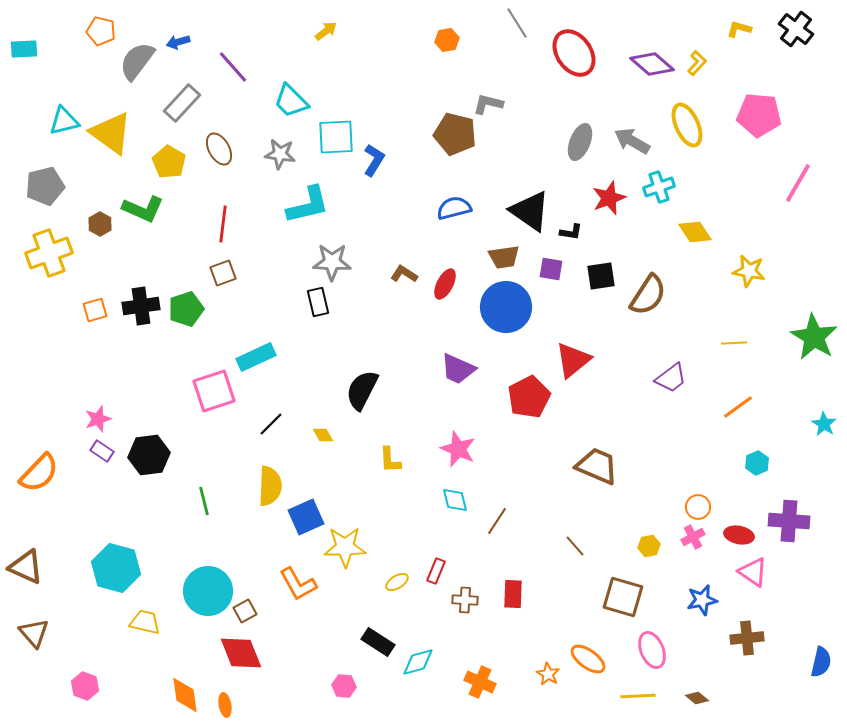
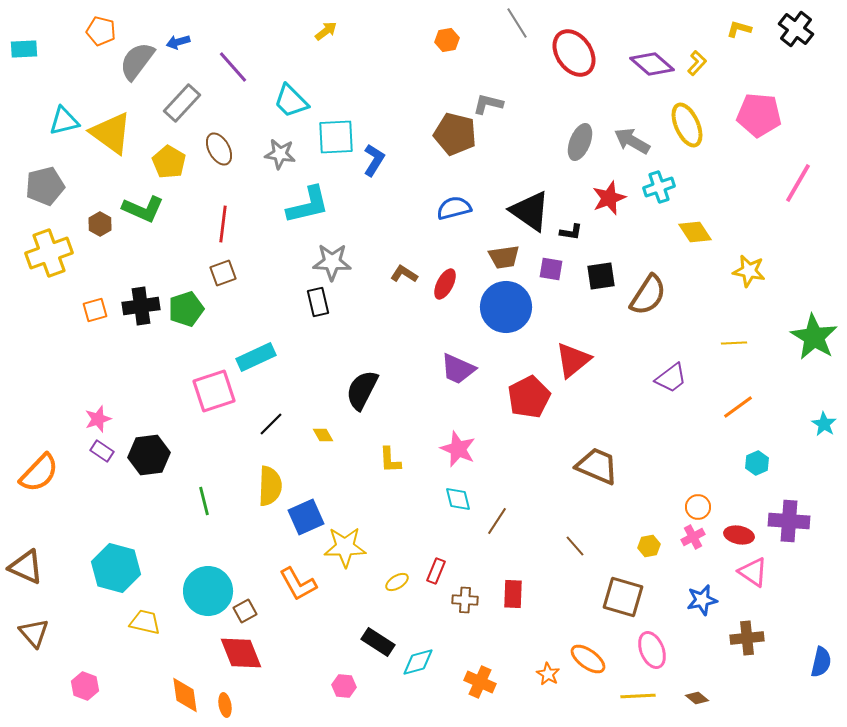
cyan diamond at (455, 500): moved 3 px right, 1 px up
